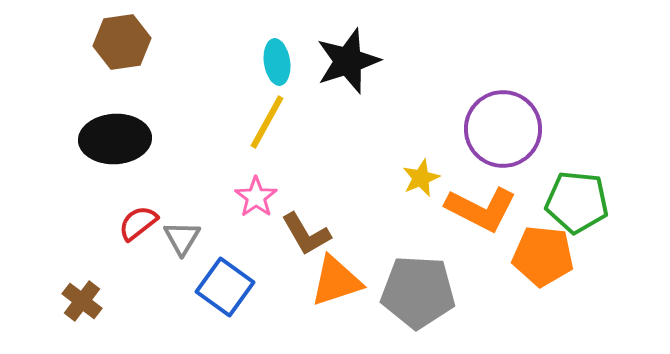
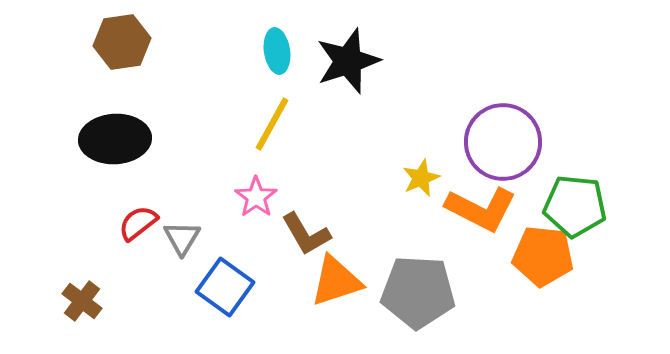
cyan ellipse: moved 11 px up
yellow line: moved 5 px right, 2 px down
purple circle: moved 13 px down
green pentagon: moved 2 px left, 4 px down
